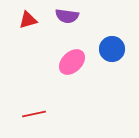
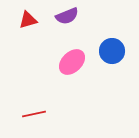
purple semicircle: rotated 30 degrees counterclockwise
blue circle: moved 2 px down
